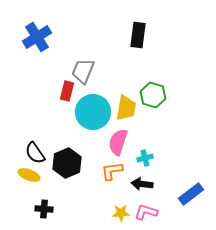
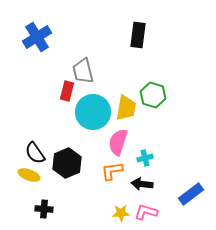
gray trapezoid: rotated 36 degrees counterclockwise
